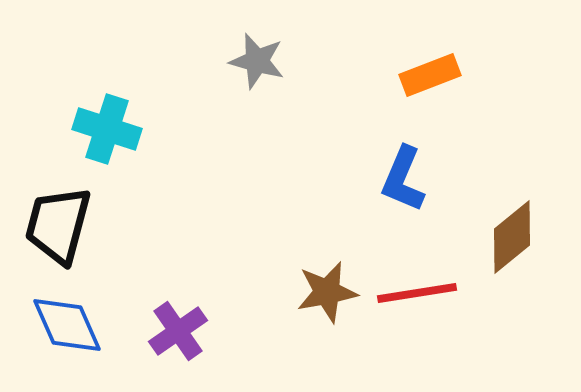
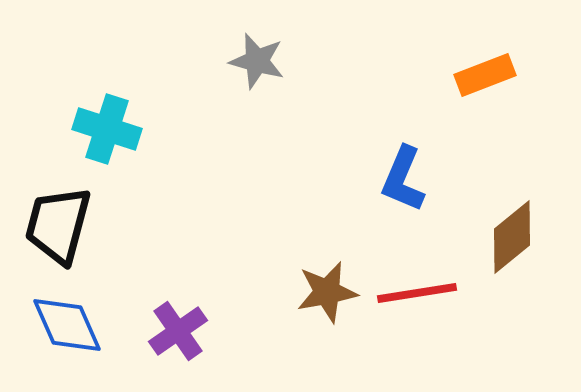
orange rectangle: moved 55 px right
